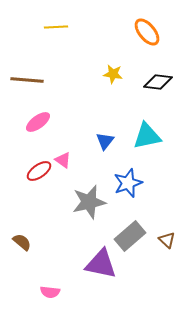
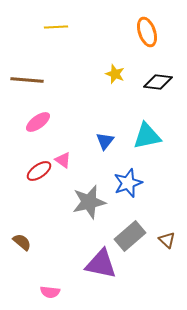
orange ellipse: rotated 20 degrees clockwise
yellow star: moved 2 px right; rotated 12 degrees clockwise
